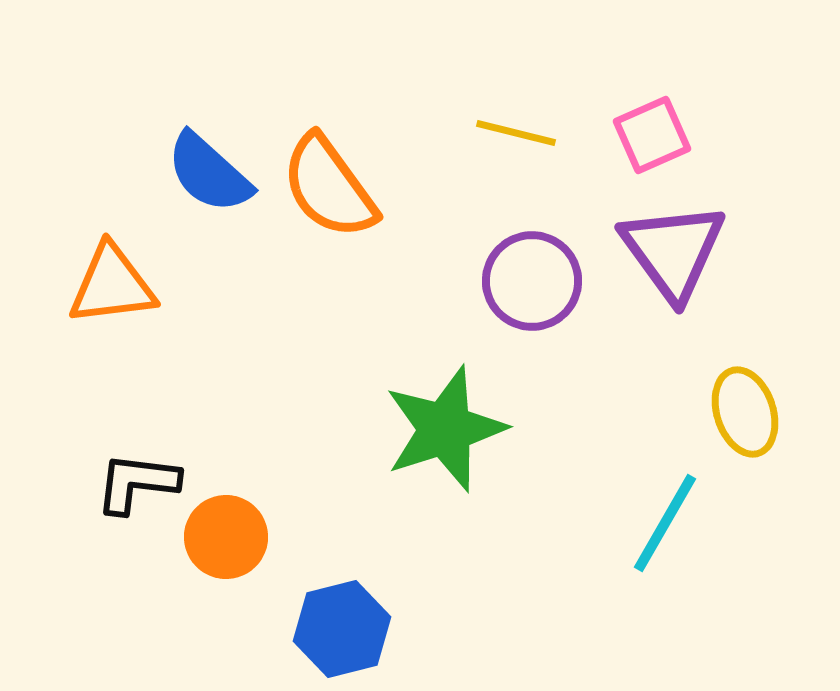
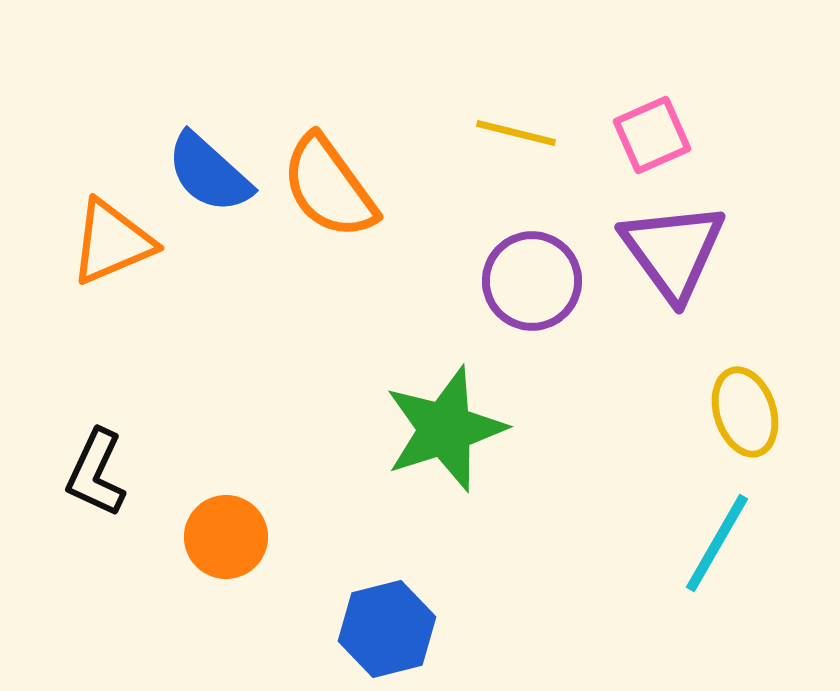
orange triangle: moved 43 px up; rotated 16 degrees counterclockwise
black L-shape: moved 41 px left, 10 px up; rotated 72 degrees counterclockwise
cyan line: moved 52 px right, 20 px down
blue hexagon: moved 45 px right
